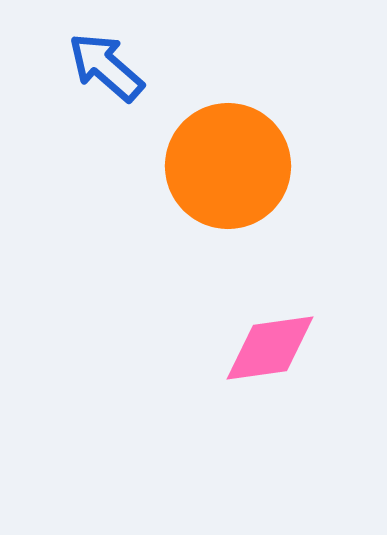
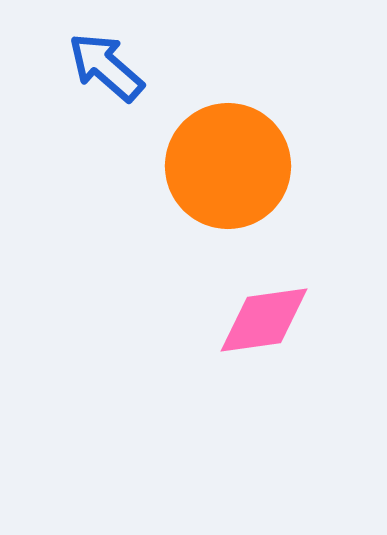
pink diamond: moved 6 px left, 28 px up
